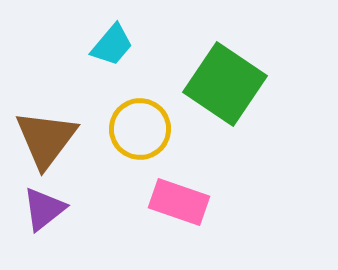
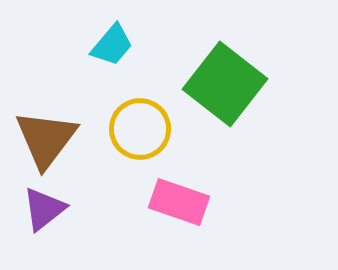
green square: rotated 4 degrees clockwise
